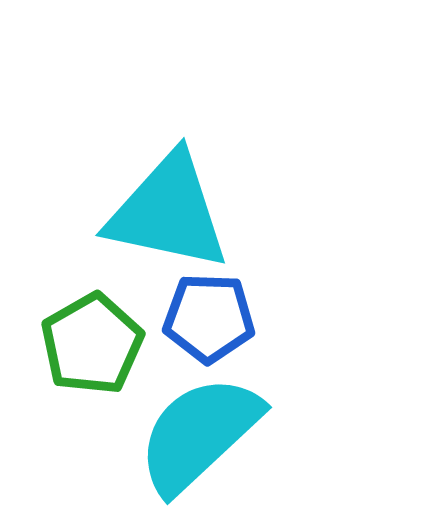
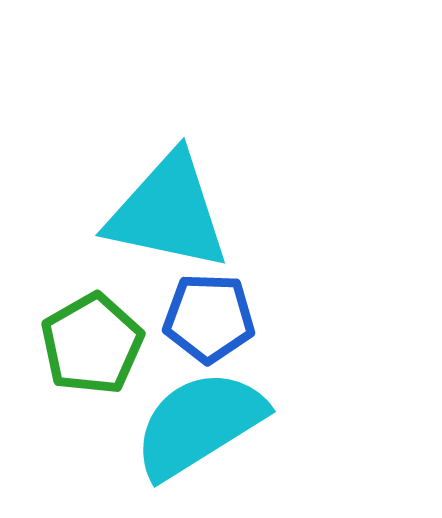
cyan semicircle: moved 10 px up; rotated 11 degrees clockwise
